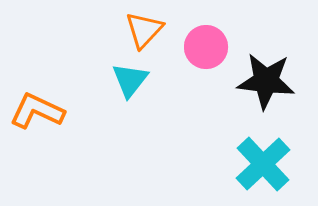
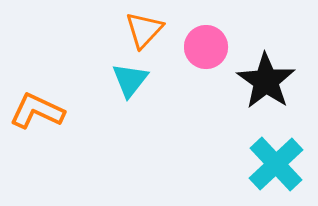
black star: rotated 28 degrees clockwise
cyan cross: moved 13 px right
